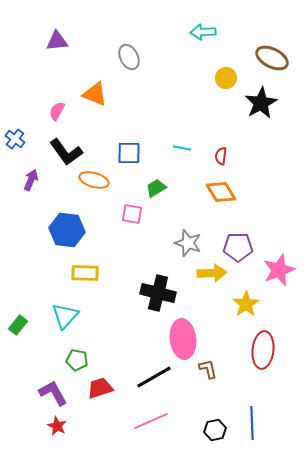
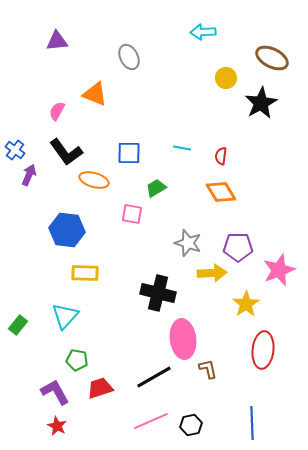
blue cross: moved 11 px down
purple arrow: moved 2 px left, 5 px up
purple L-shape: moved 2 px right, 1 px up
black hexagon: moved 24 px left, 5 px up
